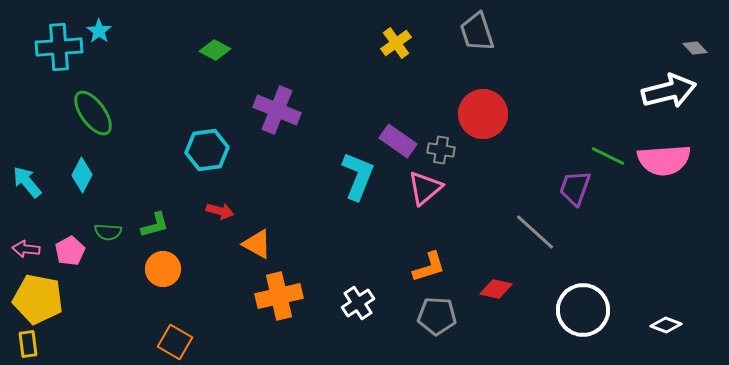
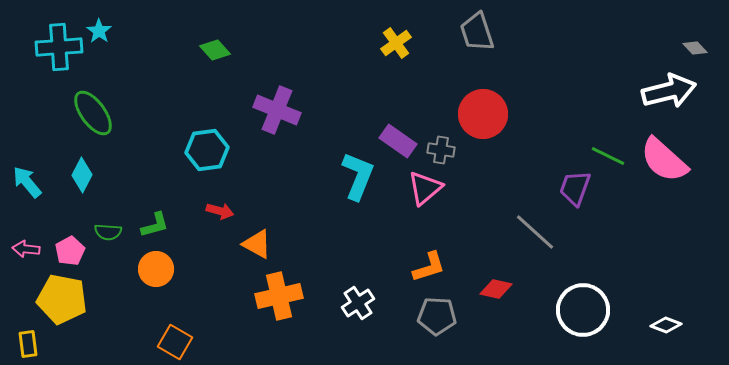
green diamond: rotated 20 degrees clockwise
pink semicircle: rotated 46 degrees clockwise
orange circle: moved 7 px left
yellow pentagon: moved 24 px right
